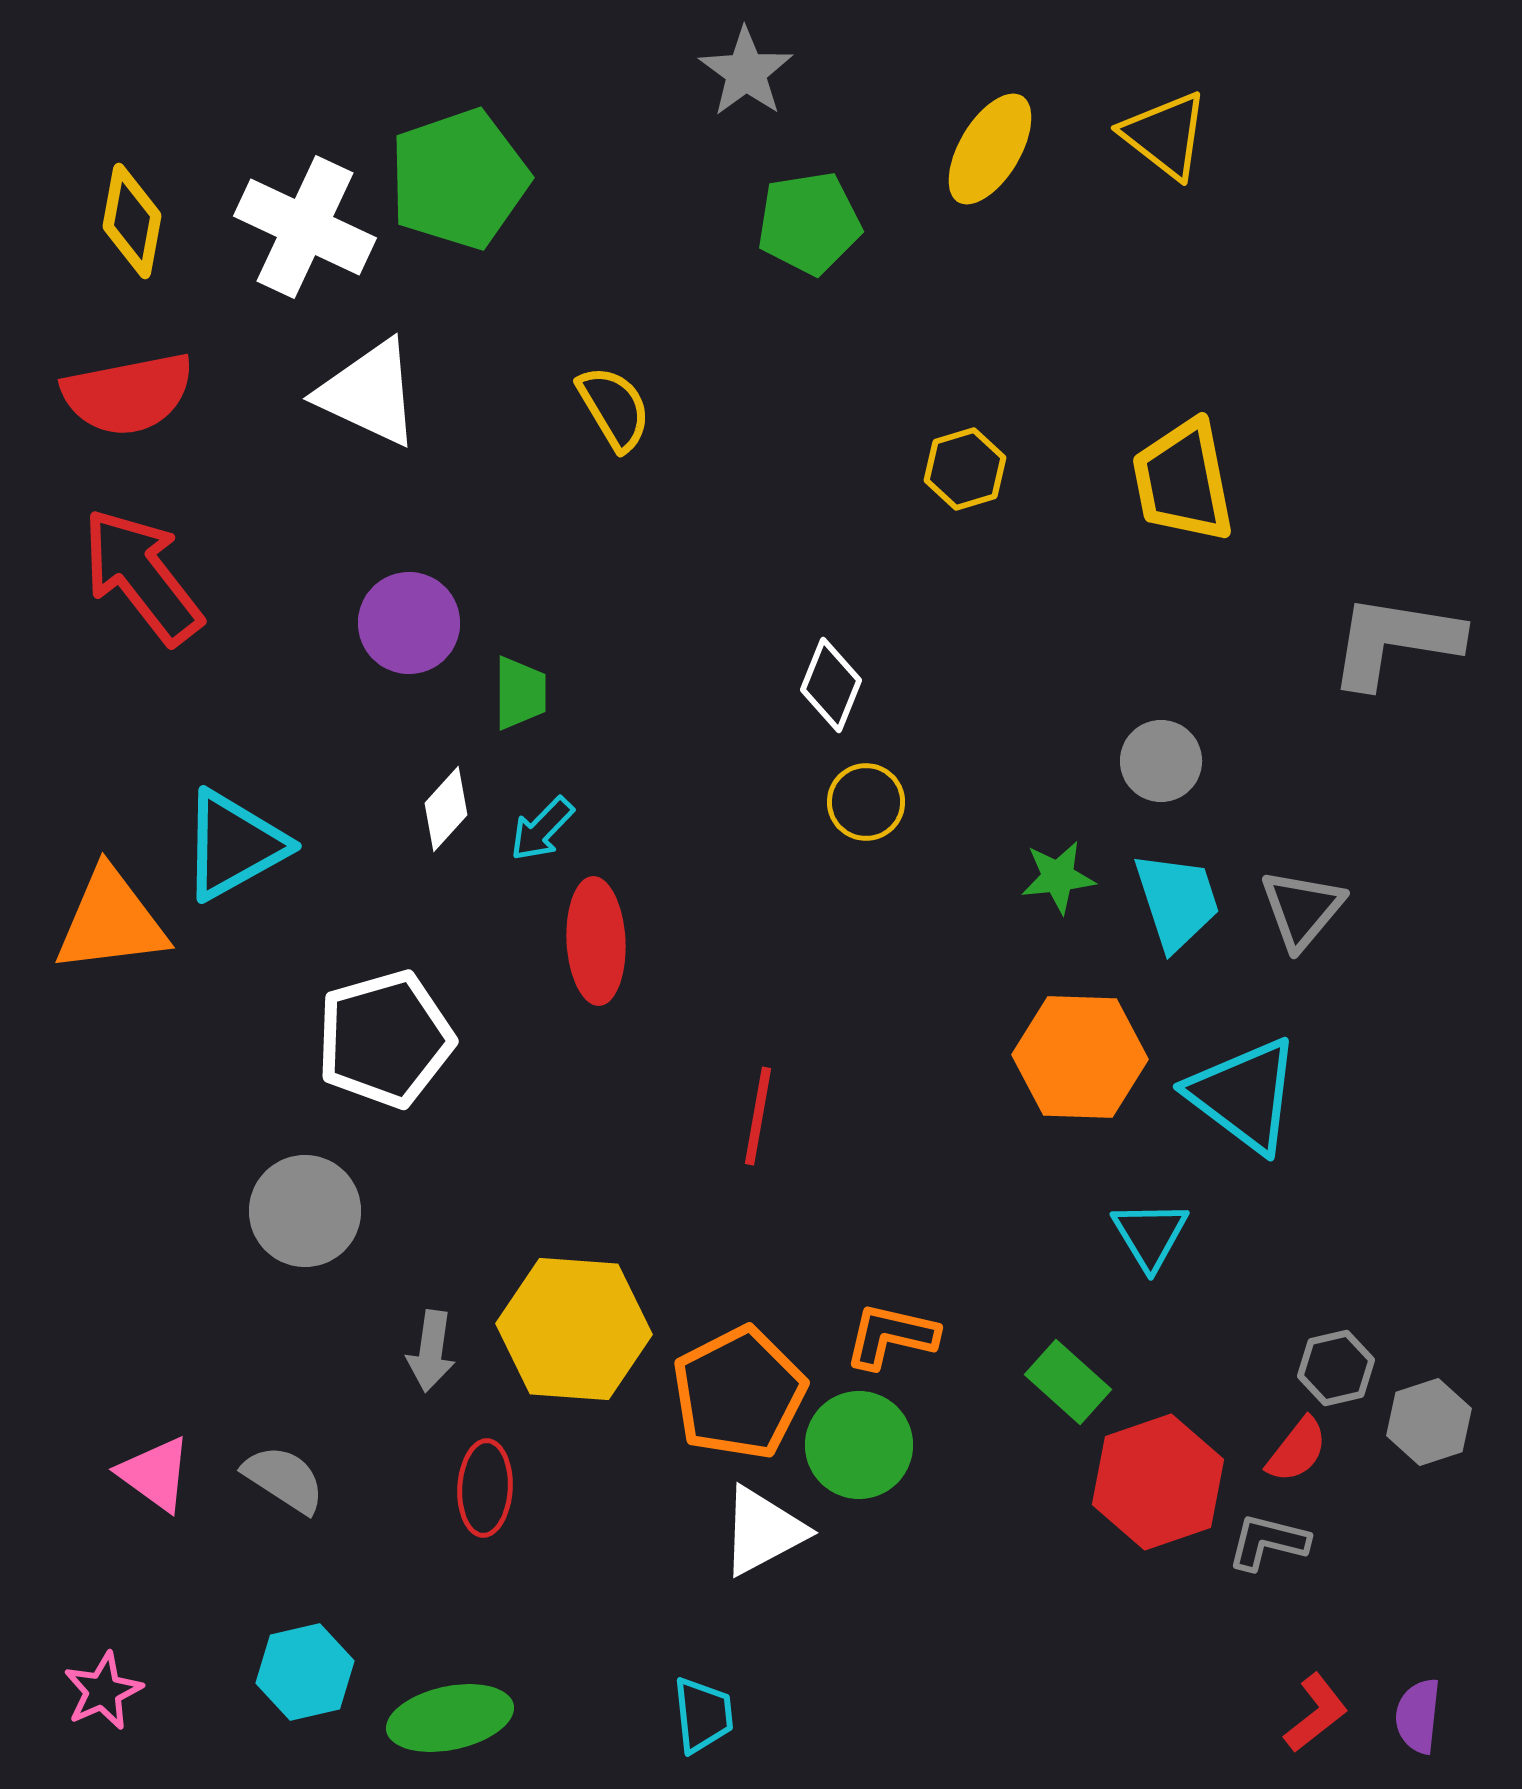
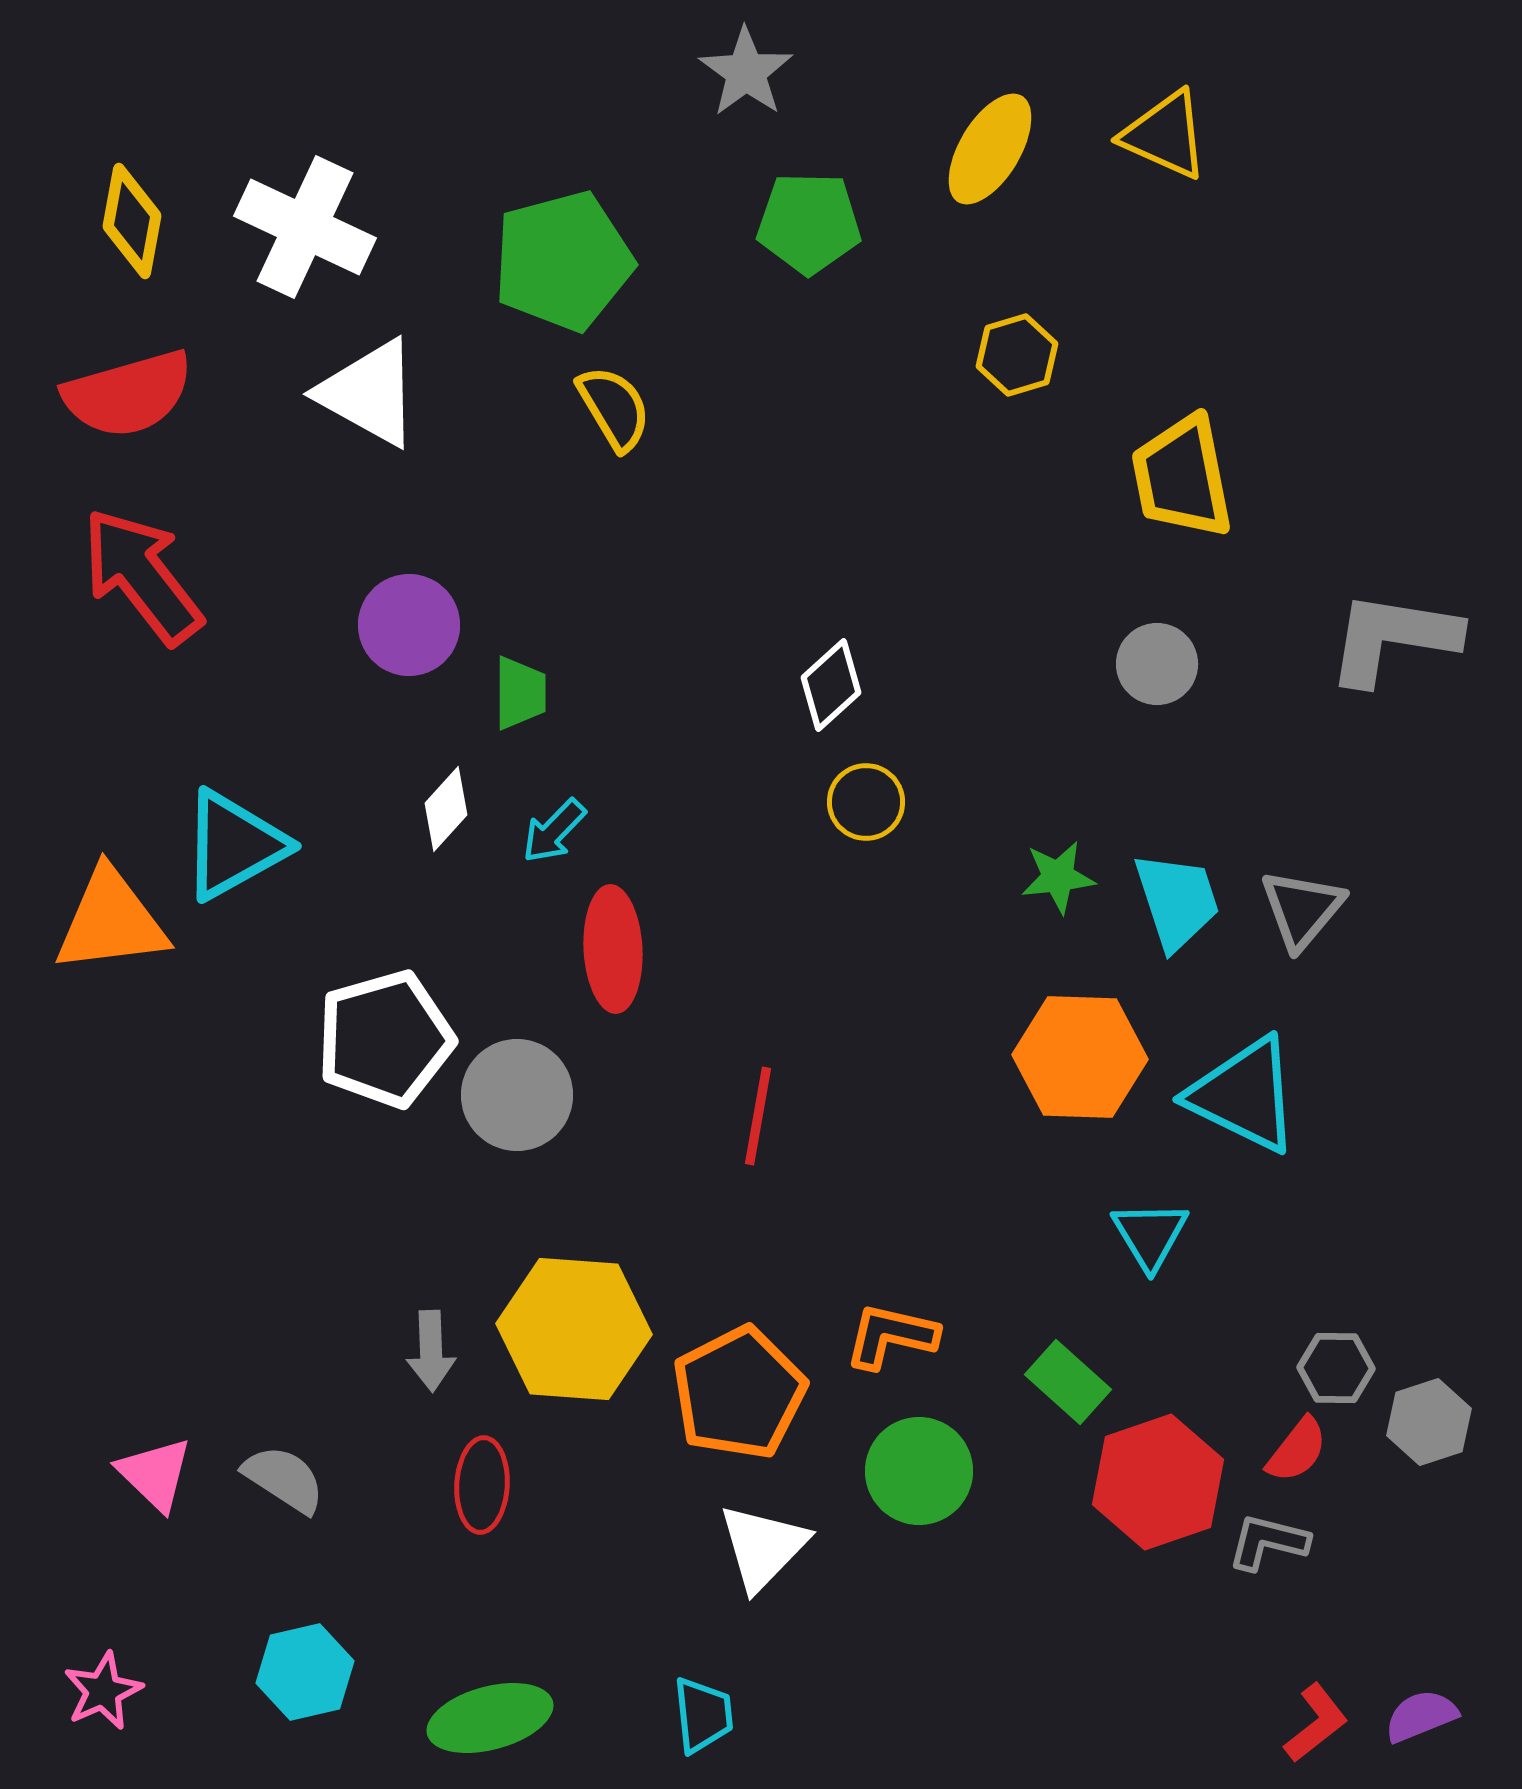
yellow triangle at (1165, 135): rotated 14 degrees counterclockwise
green pentagon at (459, 179): moved 104 px right, 82 px down; rotated 4 degrees clockwise
green pentagon at (809, 223): rotated 10 degrees clockwise
white triangle at (369, 393): rotated 4 degrees clockwise
red semicircle at (128, 394): rotated 5 degrees counterclockwise
yellow hexagon at (965, 469): moved 52 px right, 114 px up
yellow trapezoid at (1183, 481): moved 1 px left, 4 px up
purple circle at (409, 623): moved 2 px down
gray L-shape at (1395, 641): moved 2 px left, 3 px up
white diamond at (831, 685): rotated 26 degrees clockwise
gray circle at (1161, 761): moved 4 px left, 97 px up
cyan arrow at (542, 829): moved 12 px right, 2 px down
red ellipse at (596, 941): moved 17 px right, 8 px down
cyan triangle at (1244, 1095): rotated 11 degrees counterclockwise
gray circle at (305, 1211): moved 212 px right, 116 px up
gray arrow at (431, 1351): rotated 10 degrees counterclockwise
gray hexagon at (1336, 1368): rotated 14 degrees clockwise
green circle at (859, 1445): moved 60 px right, 26 px down
pink triangle at (155, 1474): rotated 8 degrees clockwise
red ellipse at (485, 1488): moved 3 px left, 3 px up
white triangle at (763, 1531): moved 16 px down; rotated 18 degrees counterclockwise
red L-shape at (1316, 1713): moved 10 px down
purple semicircle at (1418, 1716): moved 3 px right; rotated 62 degrees clockwise
green ellipse at (450, 1718): moved 40 px right; rotated 3 degrees counterclockwise
